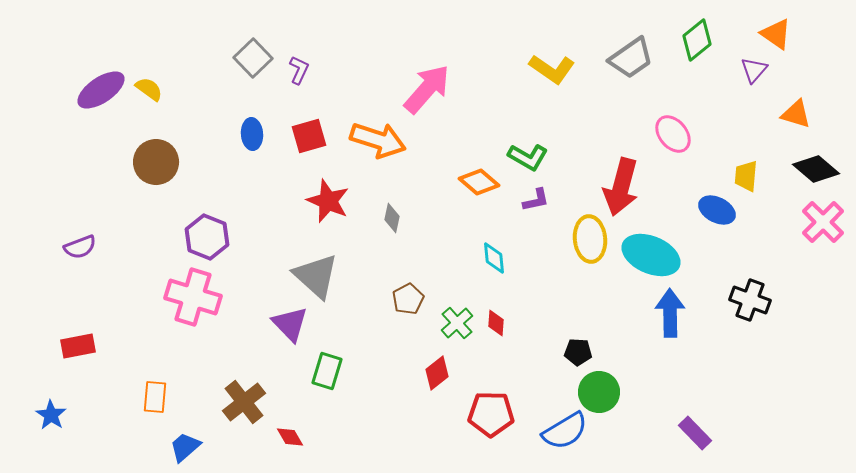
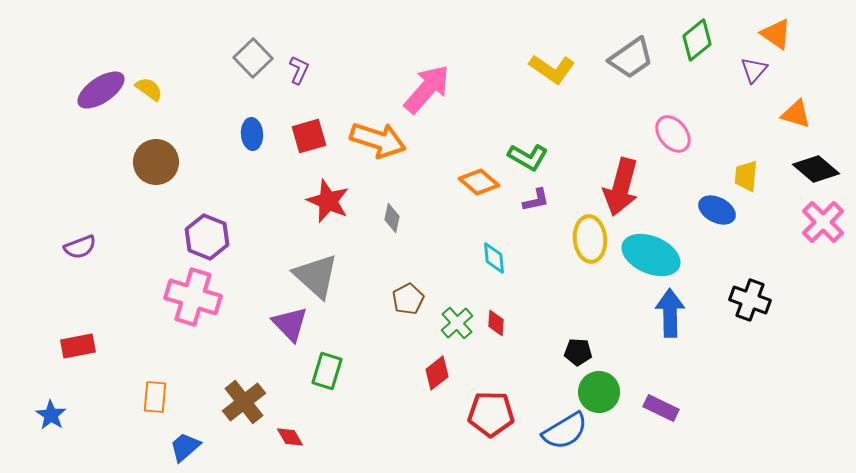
purple rectangle at (695, 433): moved 34 px left, 25 px up; rotated 20 degrees counterclockwise
